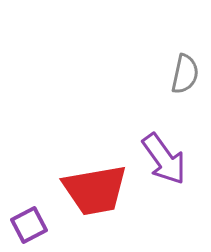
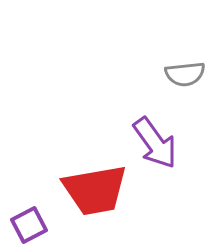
gray semicircle: rotated 72 degrees clockwise
purple arrow: moved 9 px left, 16 px up
